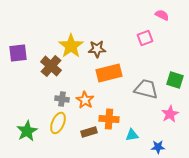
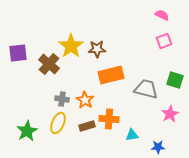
pink square: moved 19 px right, 3 px down
brown cross: moved 2 px left, 2 px up
orange rectangle: moved 2 px right, 2 px down
brown rectangle: moved 2 px left, 6 px up
